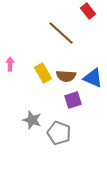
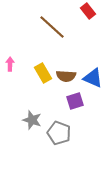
brown line: moved 9 px left, 6 px up
purple square: moved 2 px right, 1 px down
